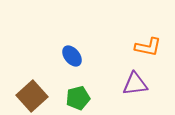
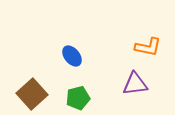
brown square: moved 2 px up
